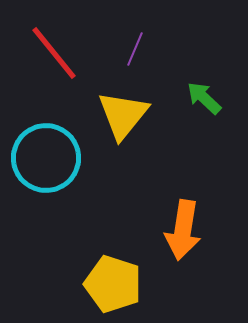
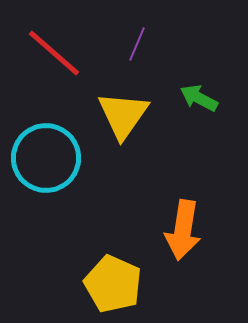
purple line: moved 2 px right, 5 px up
red line: rotated 10 degrees counterclockwise
green arrow: moved 5 px left; rotated 15 degrees counterclockwise
yellow triangle: rotated 4 degrees counterclockwise
yellow pentagon: rotated 6 degrees clockwise
